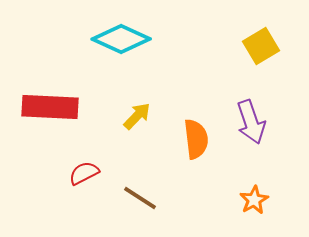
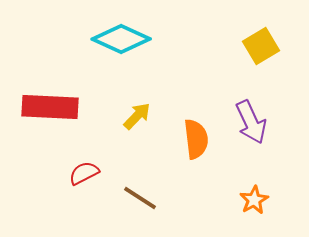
purple arrow: rotated 6 degrees counterclockwise
